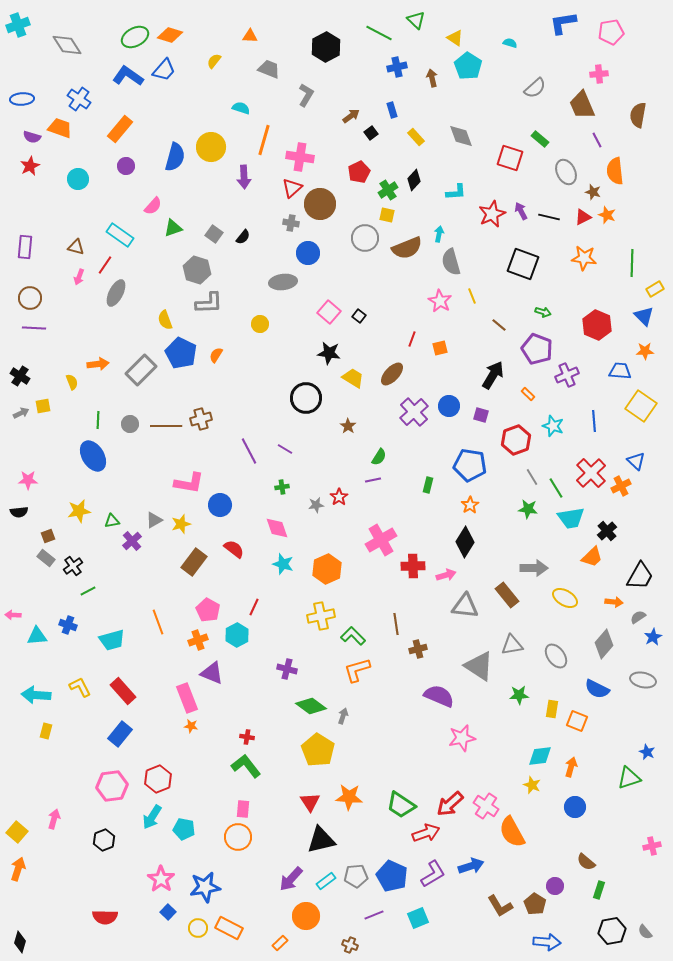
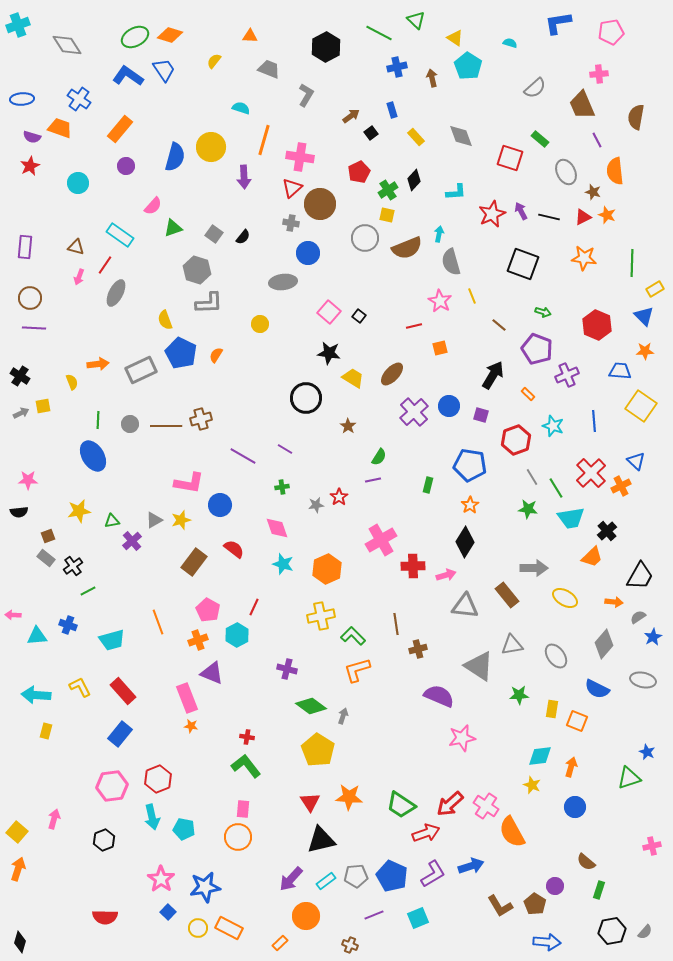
blue L-shape at (563, 23): moved 5 px left
blue trapezoid at (164, 70): rotated 75 degrees counterclockwise
brown semicircle at (638, 115): moved 2 px left, 2 px down
cyan circle at (78, 179): moved 4 px down
red line at (412, 339): moved 2 px right, 13 px up; rotated 56 degrees clockwise
gray rectangle at (141, 370): rotated 20 degrees clockwise
purple line at (249, 451): moved 6 px left, 5 px down; rotated 32 degrees counterclockwise
yellow star at (181, 524): moved 4 px up
cyan arrow at (152, 817): rotated 45 degrees counterclockwise
gray semicircle at (645, 932): rotated 98 degrees counterclockwise
